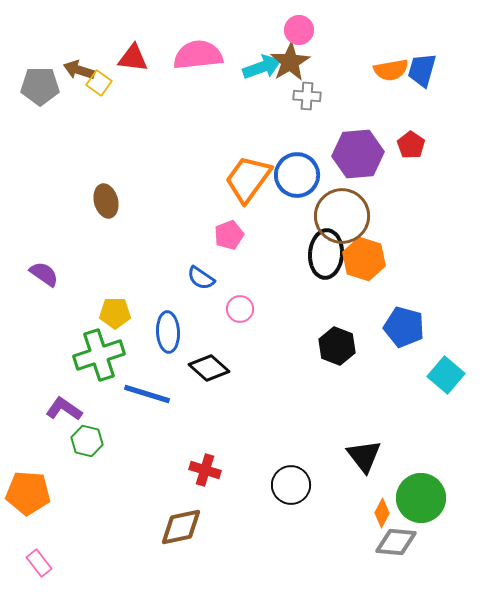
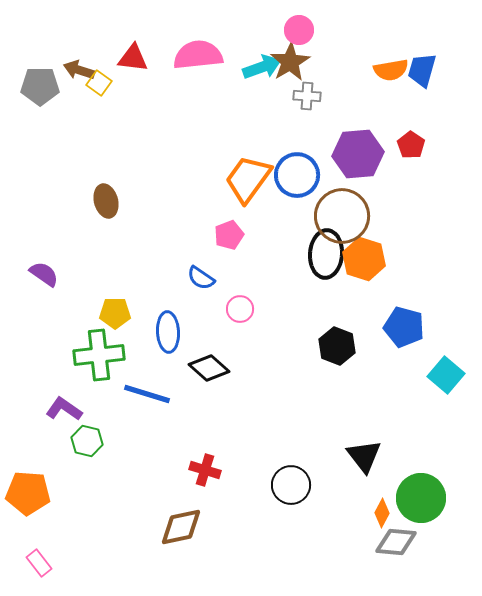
green cross at (99, 355): rotated 12 degrees clockwise
